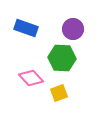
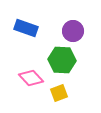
purple circle: moved 2 px down
green hexagon: moved 2 px down
